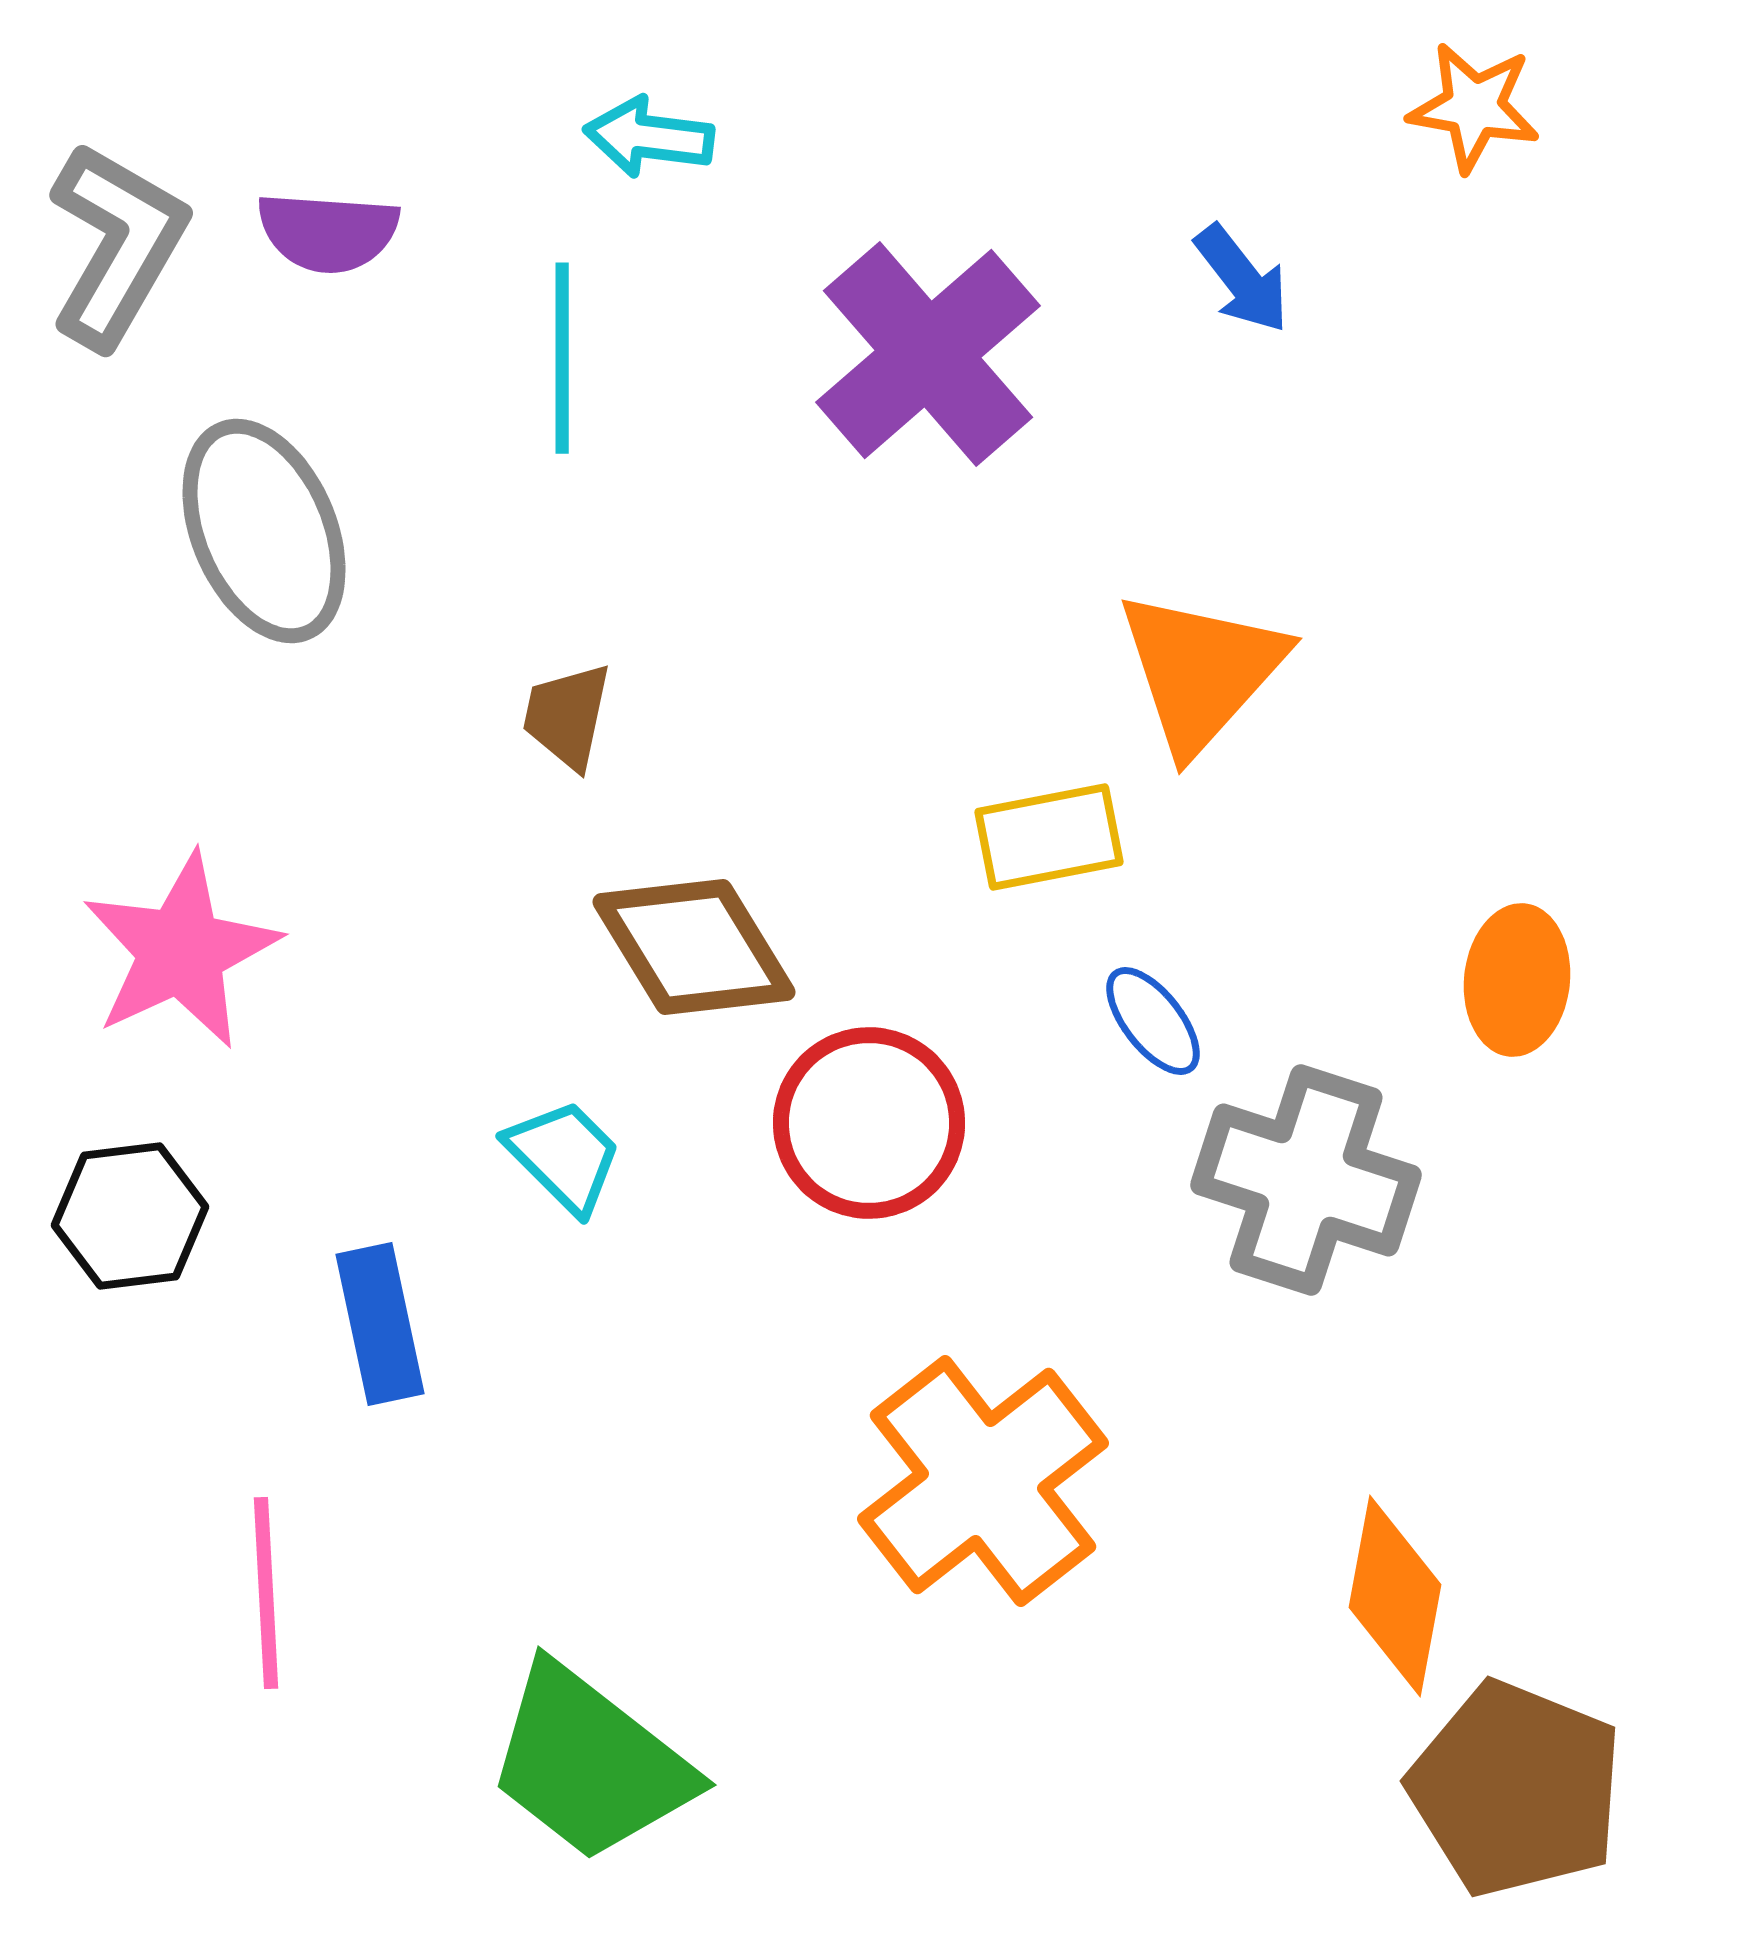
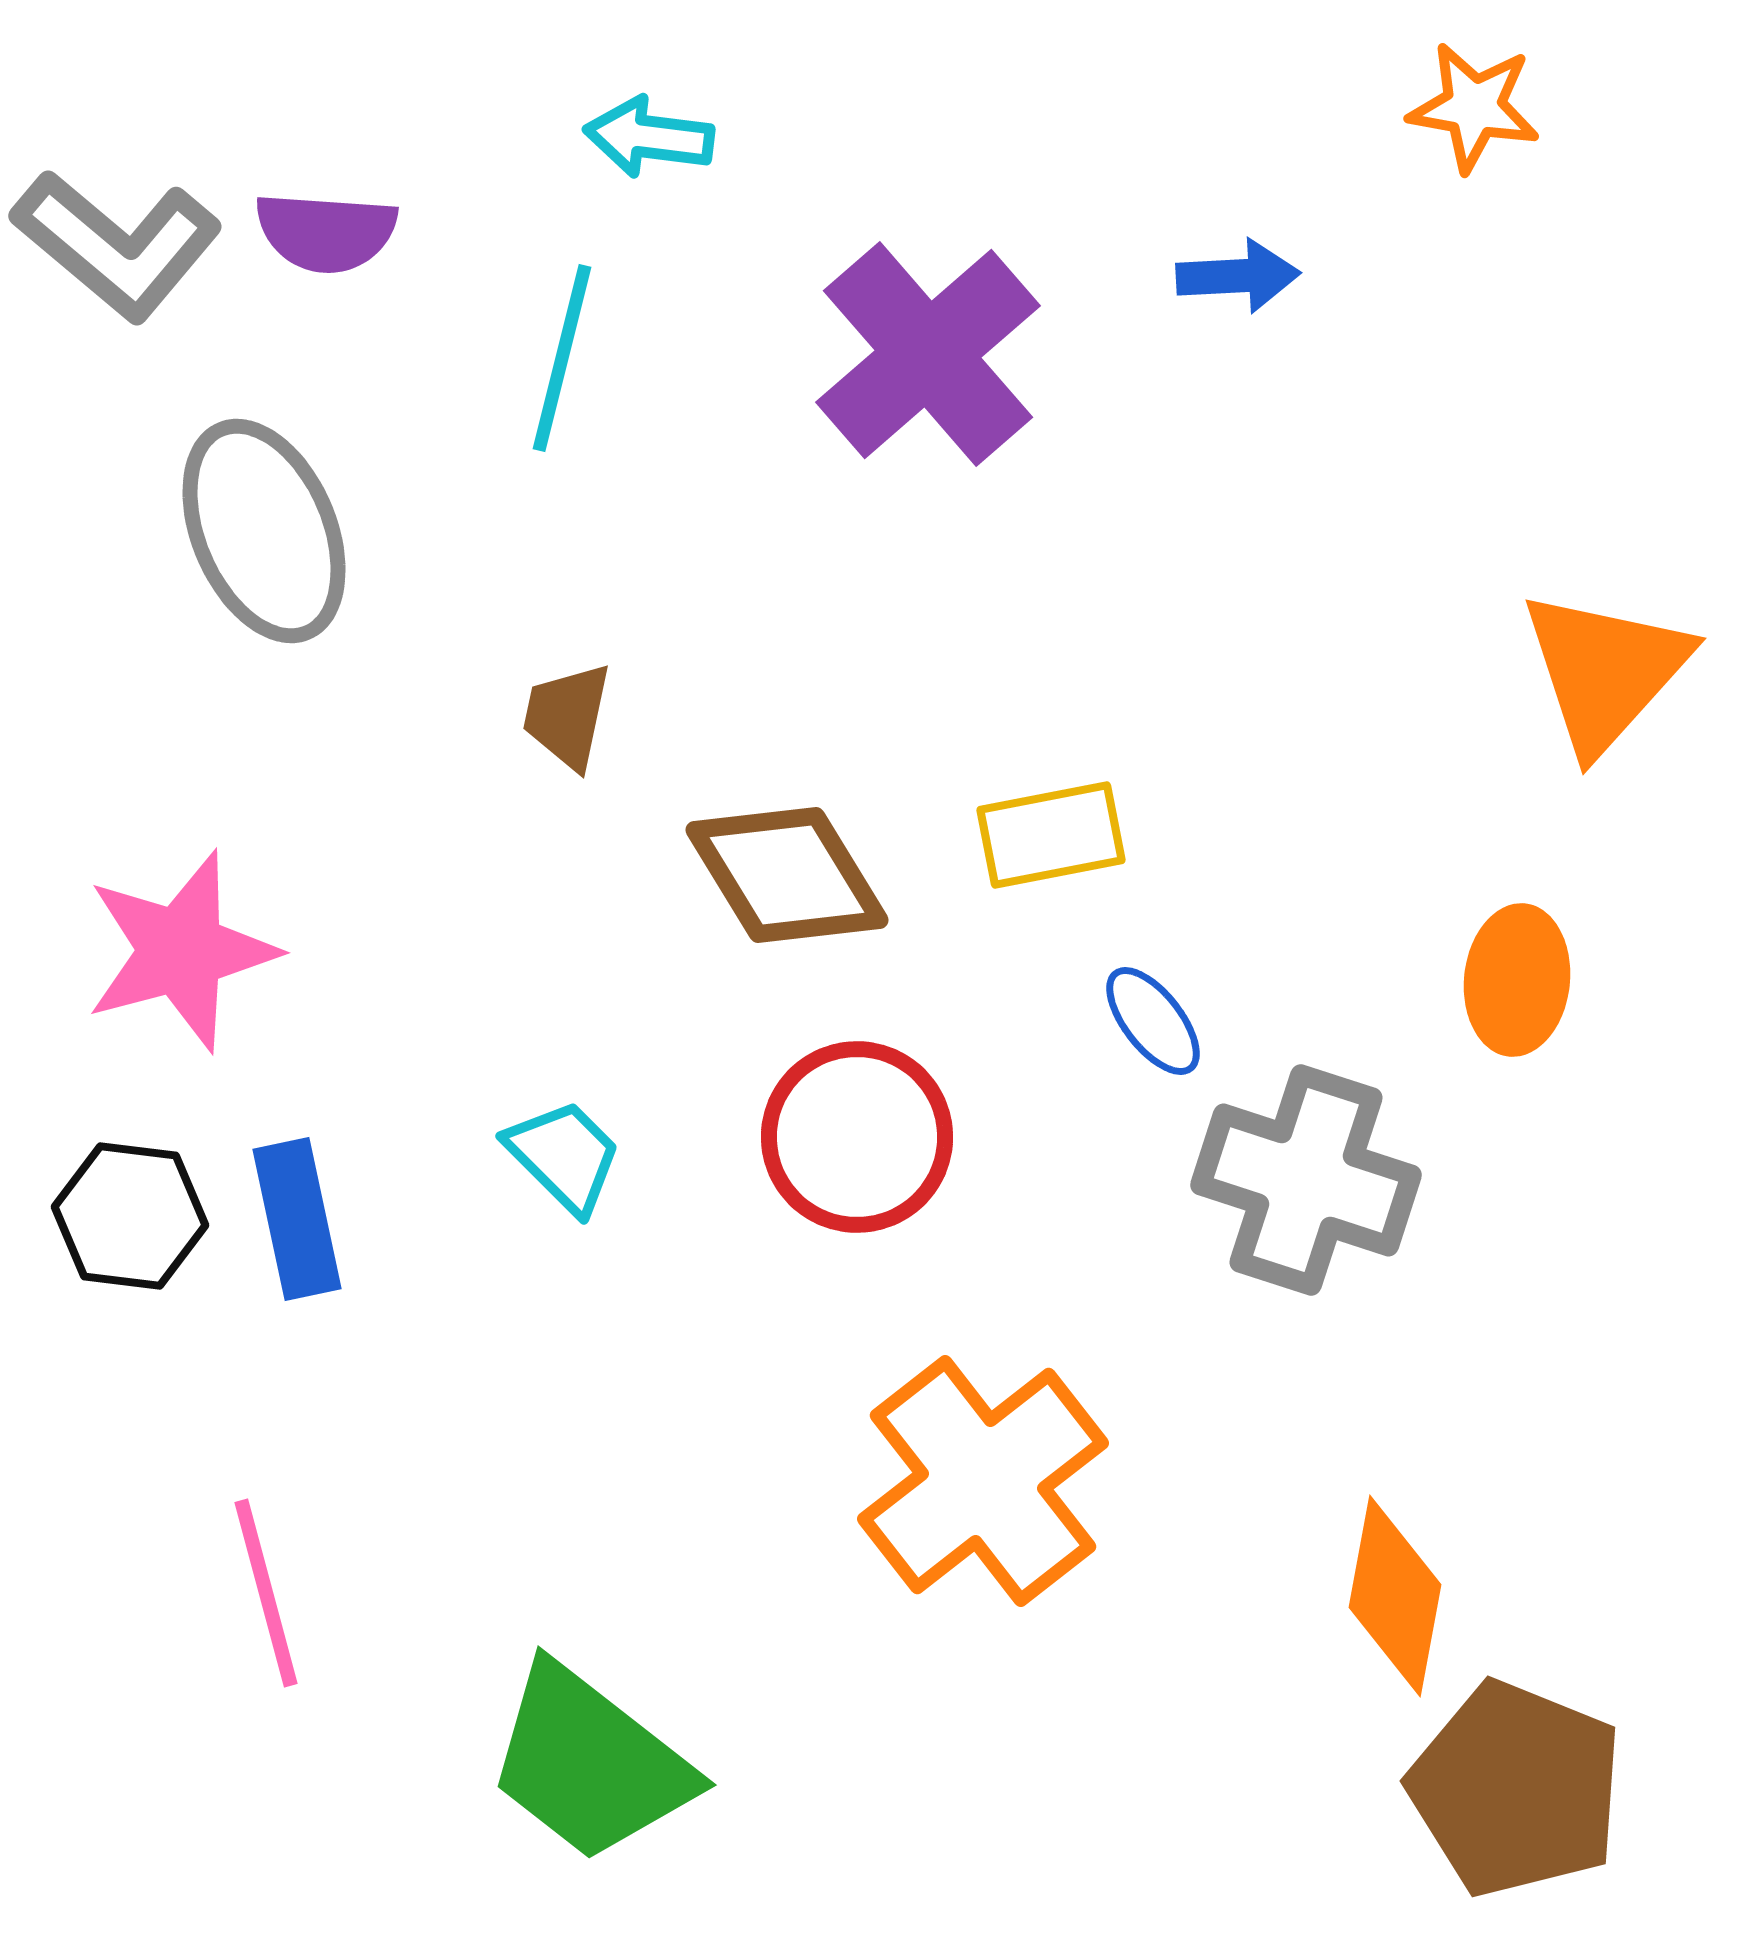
purple semicircle: moved 2 px left
gray L-shape: rotated 100 degrees clockwise
blue arrow: moved 4 px left, 3 px up; rotated 55 degrees counterclockwise
cyan line: rotated 14 degrees clockwise
orange triangle: moved 404 px right
yellow rectangle: moved 2 px right, 2 px up
brown diamond: moved 93 px right, 72 px up
pink star: rotated 10 degrees clockwise
red circle: moved 12 px left, 14 px down
black hexagon: rotated 14 degrees clockwise
blue rectangle: moved 83 px left, 105 px up
pink line: rotated 12 degrees counterclockwise
